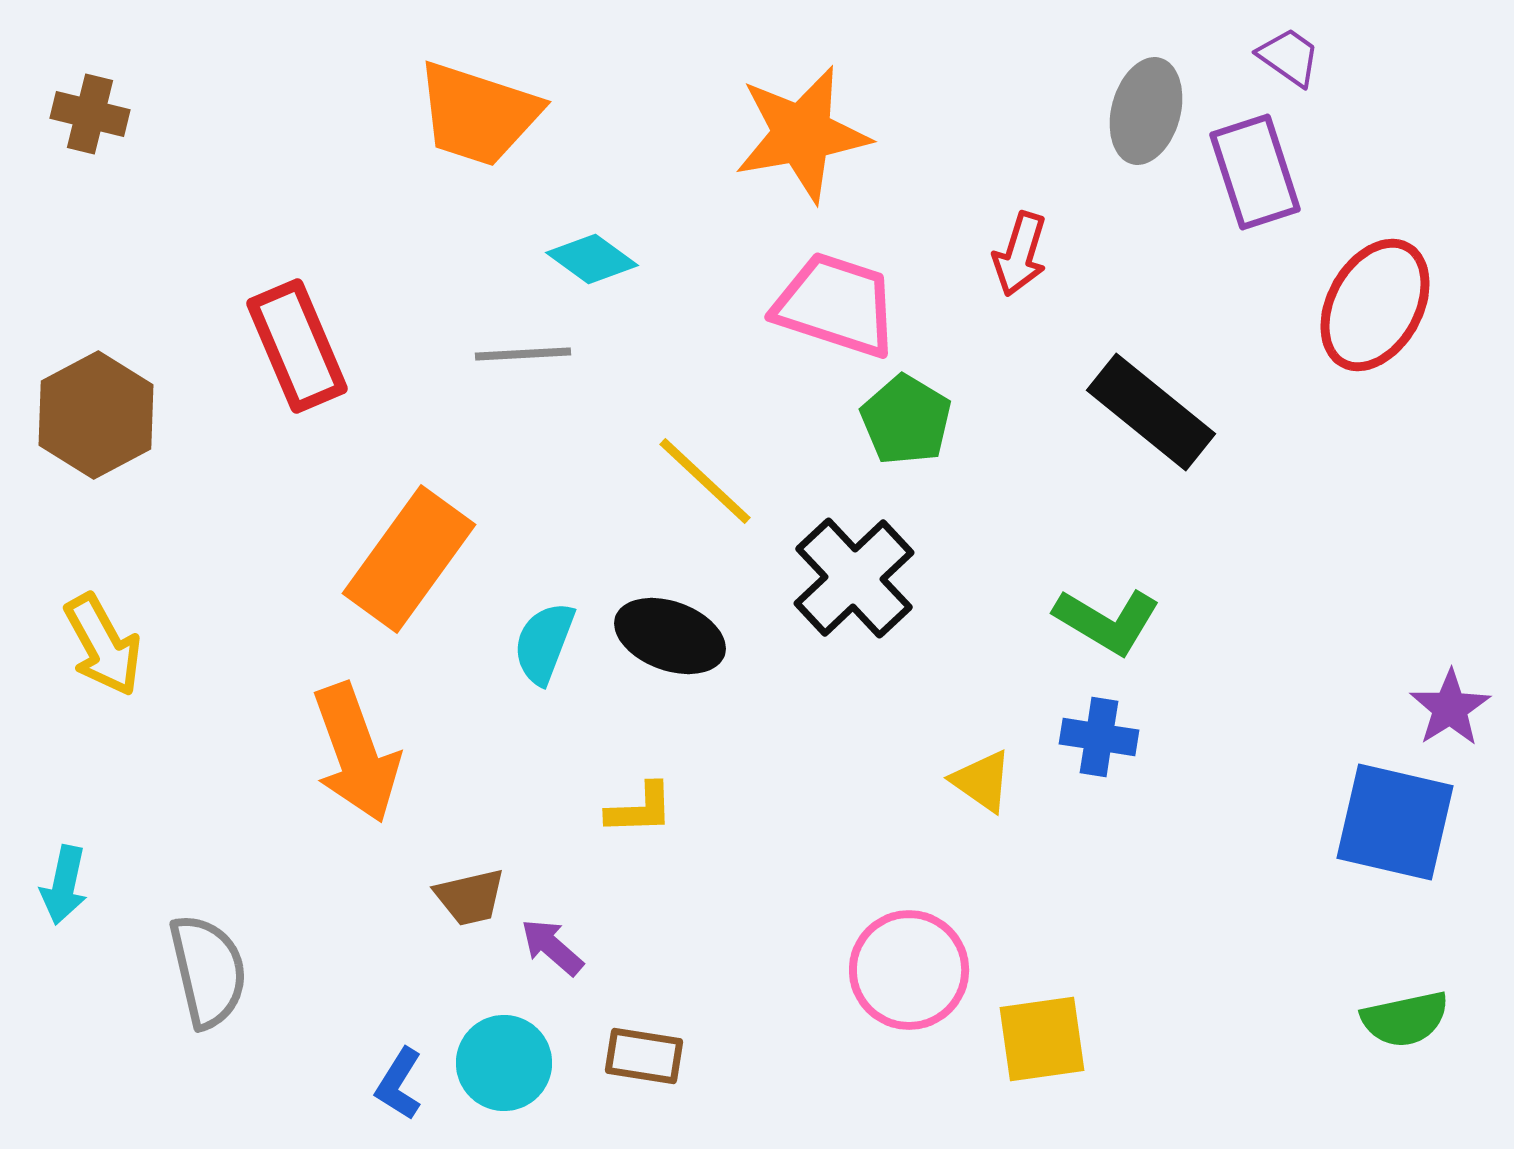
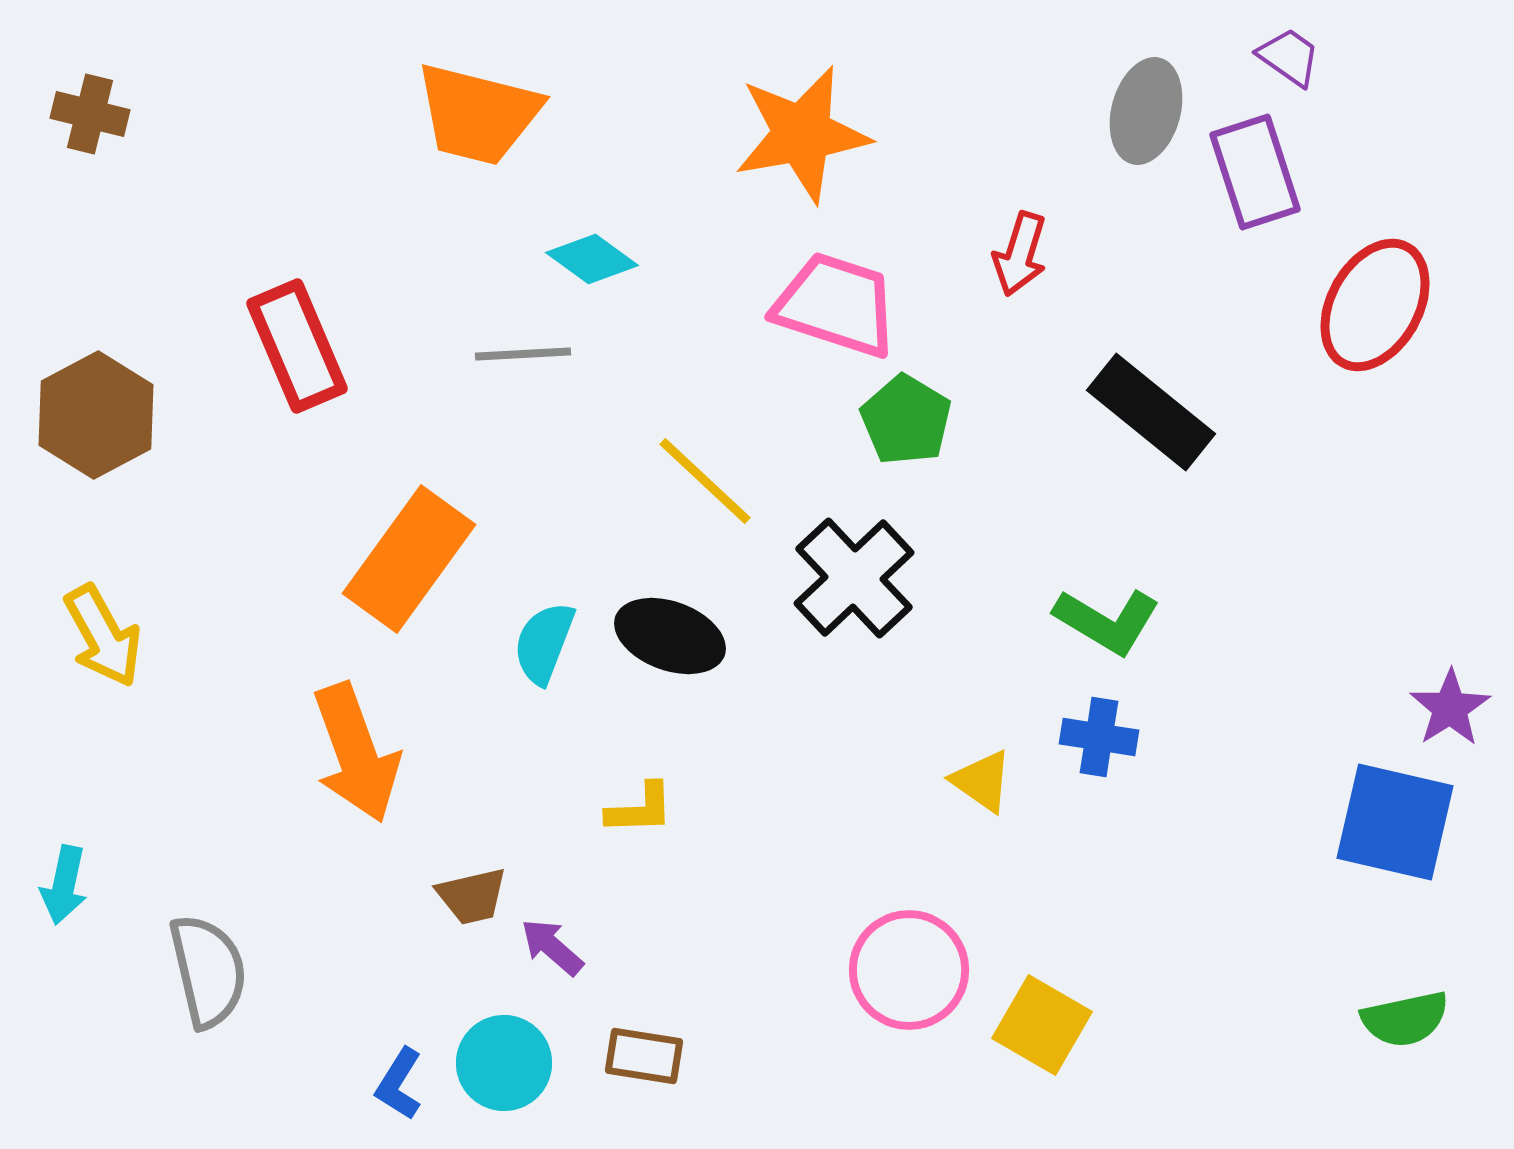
orange trapezoid: rotated 4 degrees counterclockwise
yellow arrow: moved 9 px up
brown trapezoid: moved 2 px right, 1 px up
yellow square: moved 14 px up; rotated 38 degrees clockwise
